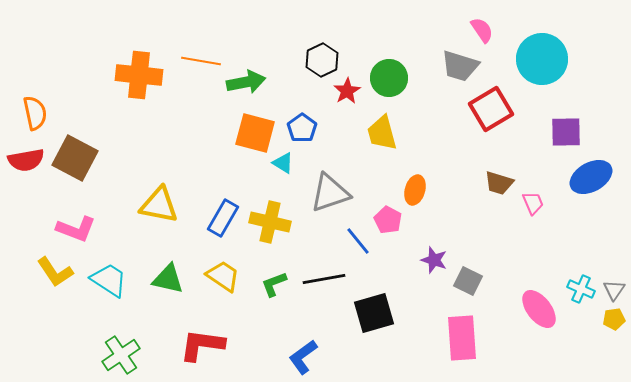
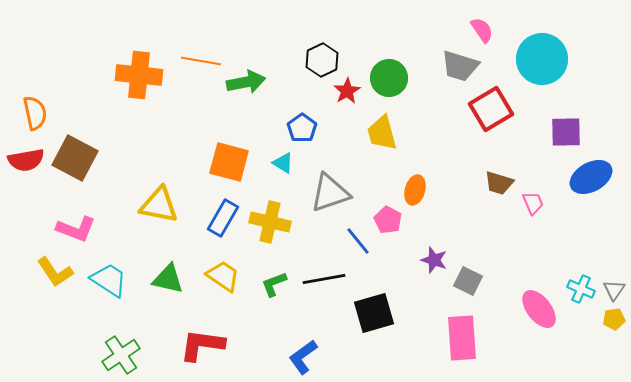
orange square at (255, 133): moved 26 px left, 29 px down
